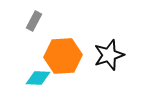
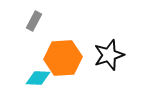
orange hexagon: moved 2 px down
